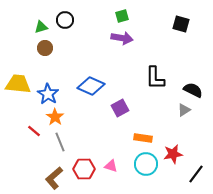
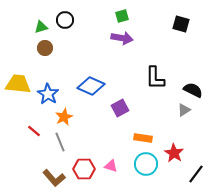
orange star: moved 9 px right; rotated 12 degrees clockwise
red star: moved 1 px right, 1 px up; rotated 30 degrees counterclockwise
brown L-shape: rotated 90 degrees counterclockwise
